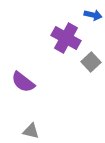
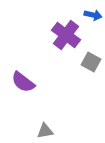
purple cross: moved 3 px up; rotated 8 degrees clockwise
gray square: rotated 18 degrees counterclockwise
gray triangle: moved 14 px right; rotated 24 degrees counterclockwise
